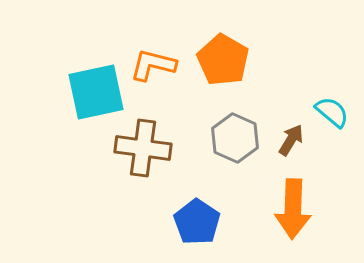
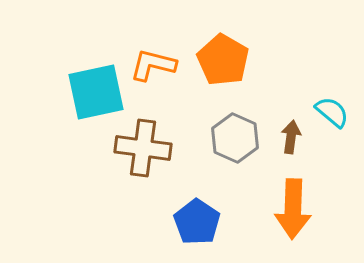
brown arrow: moved 3 px up; rotated 24 degrees counterclockwise
